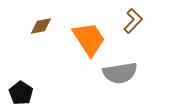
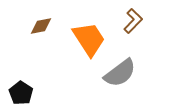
gray semicircle: rotated 28 degrees counterclockwise
